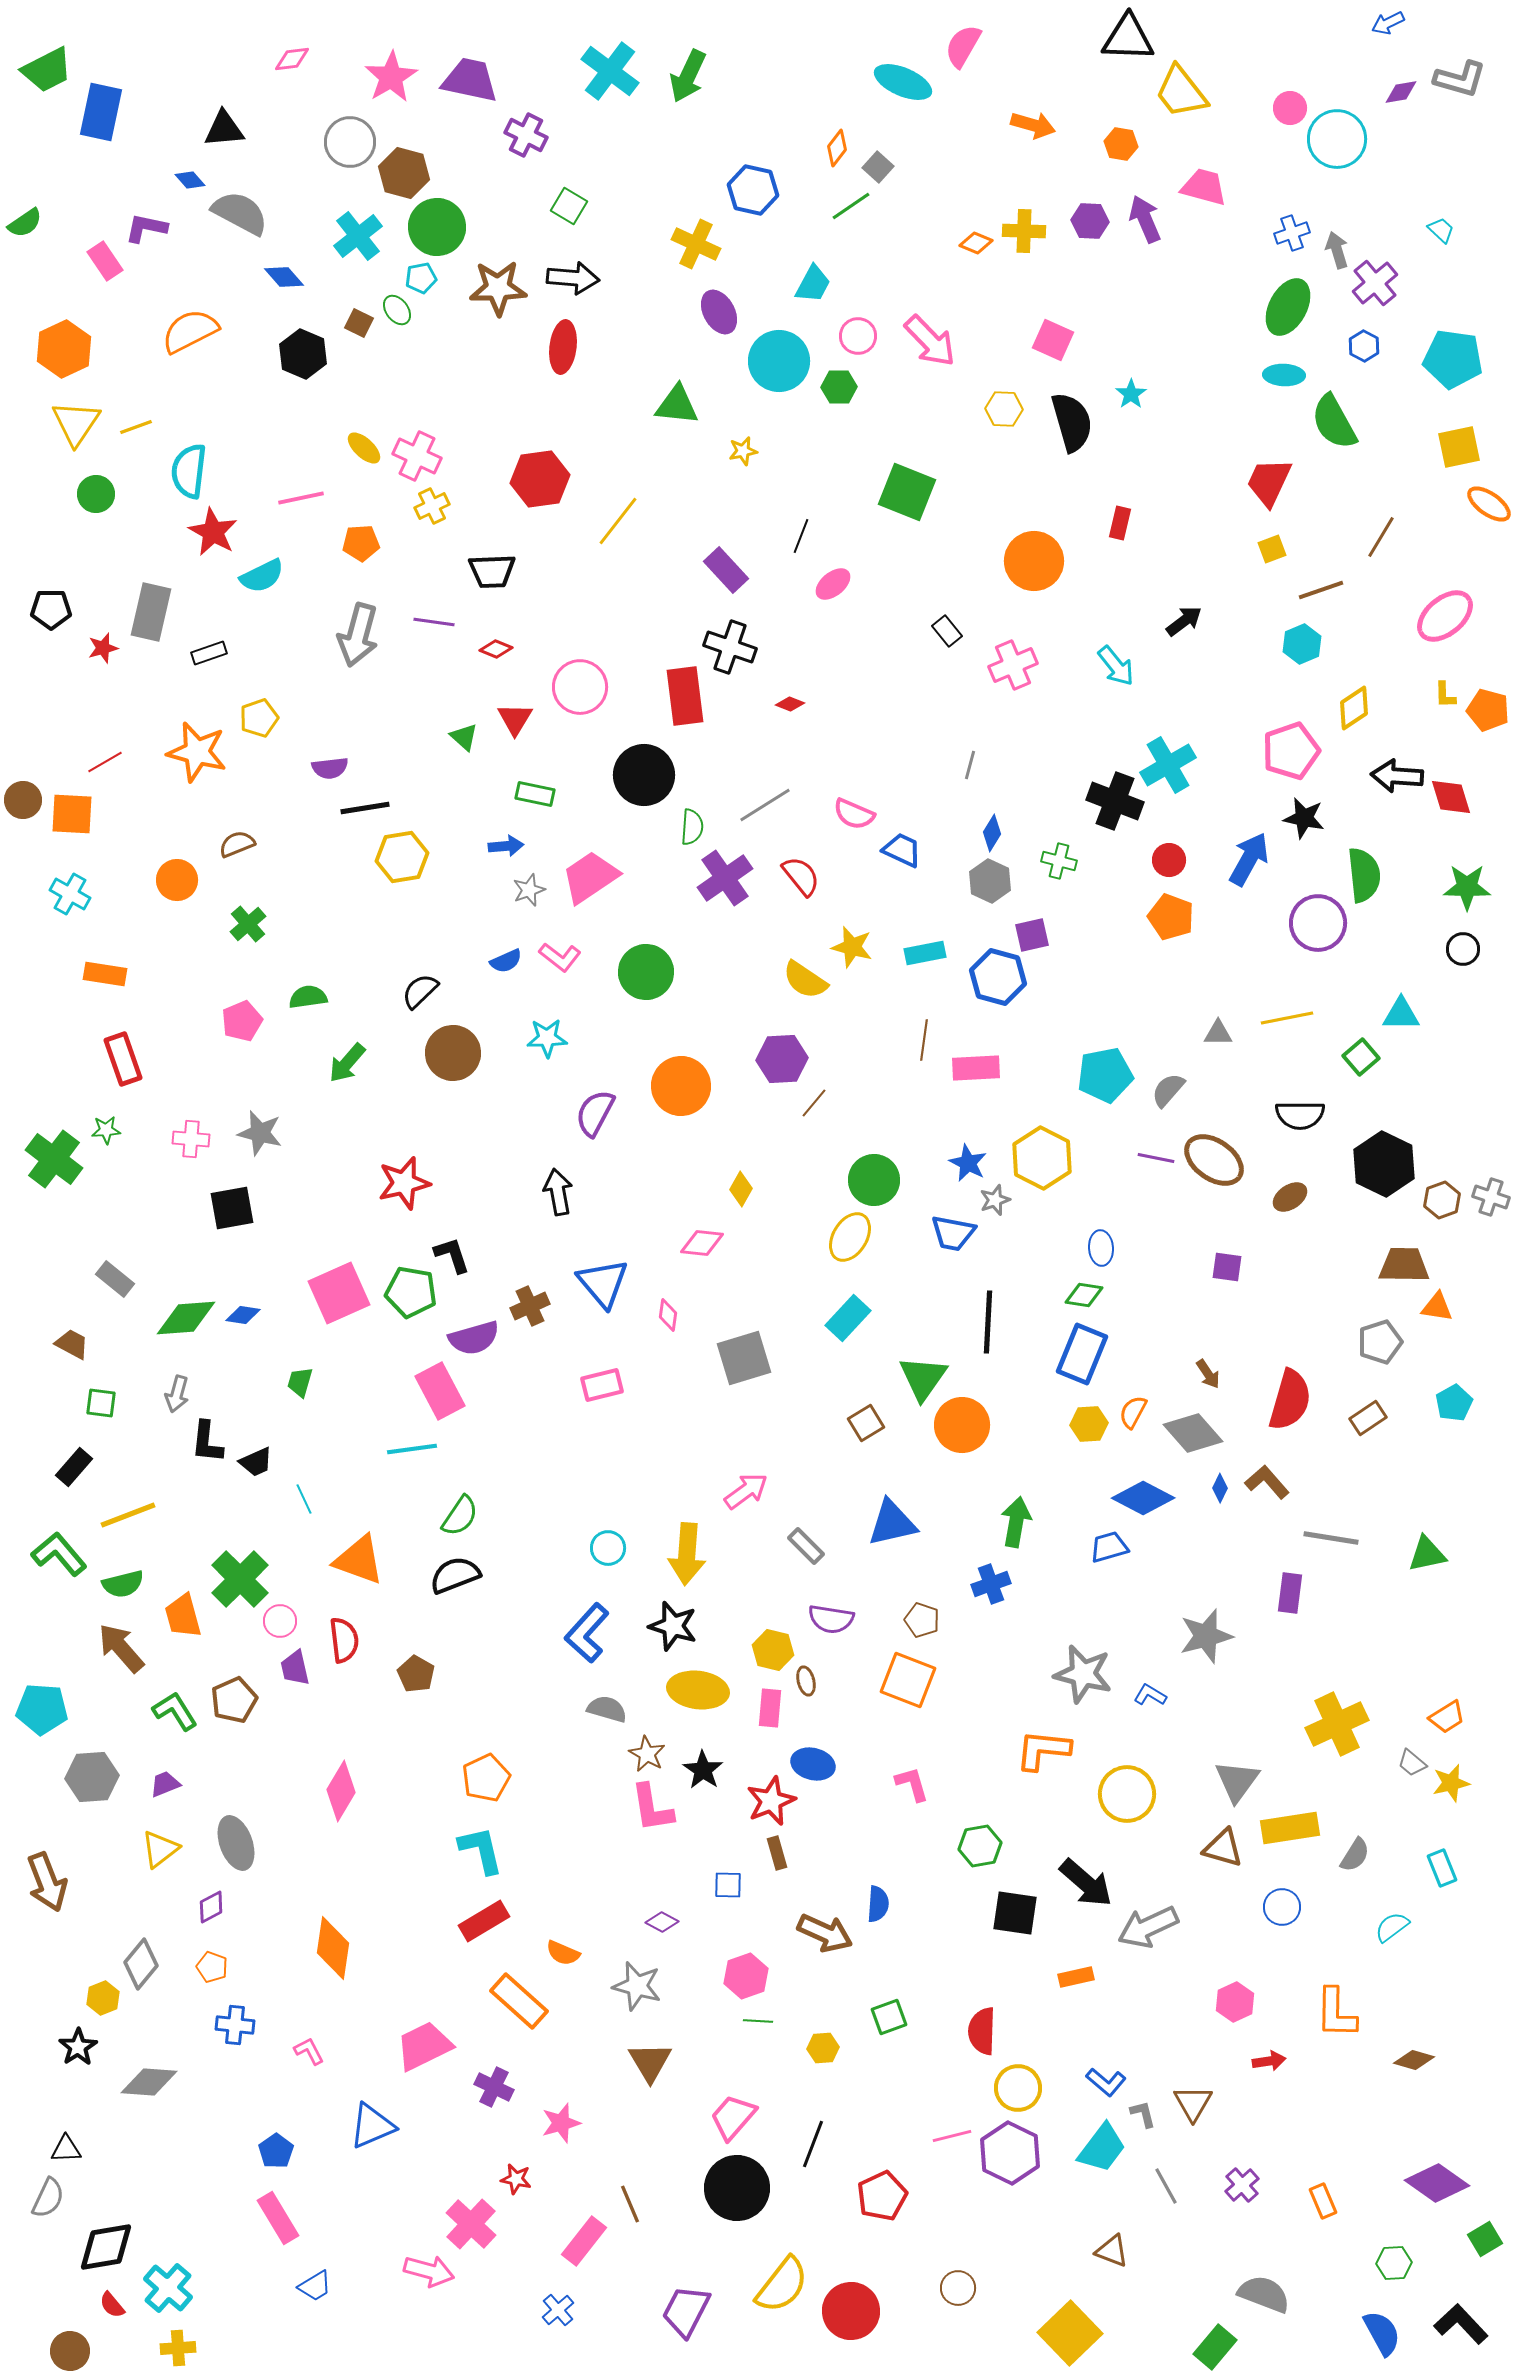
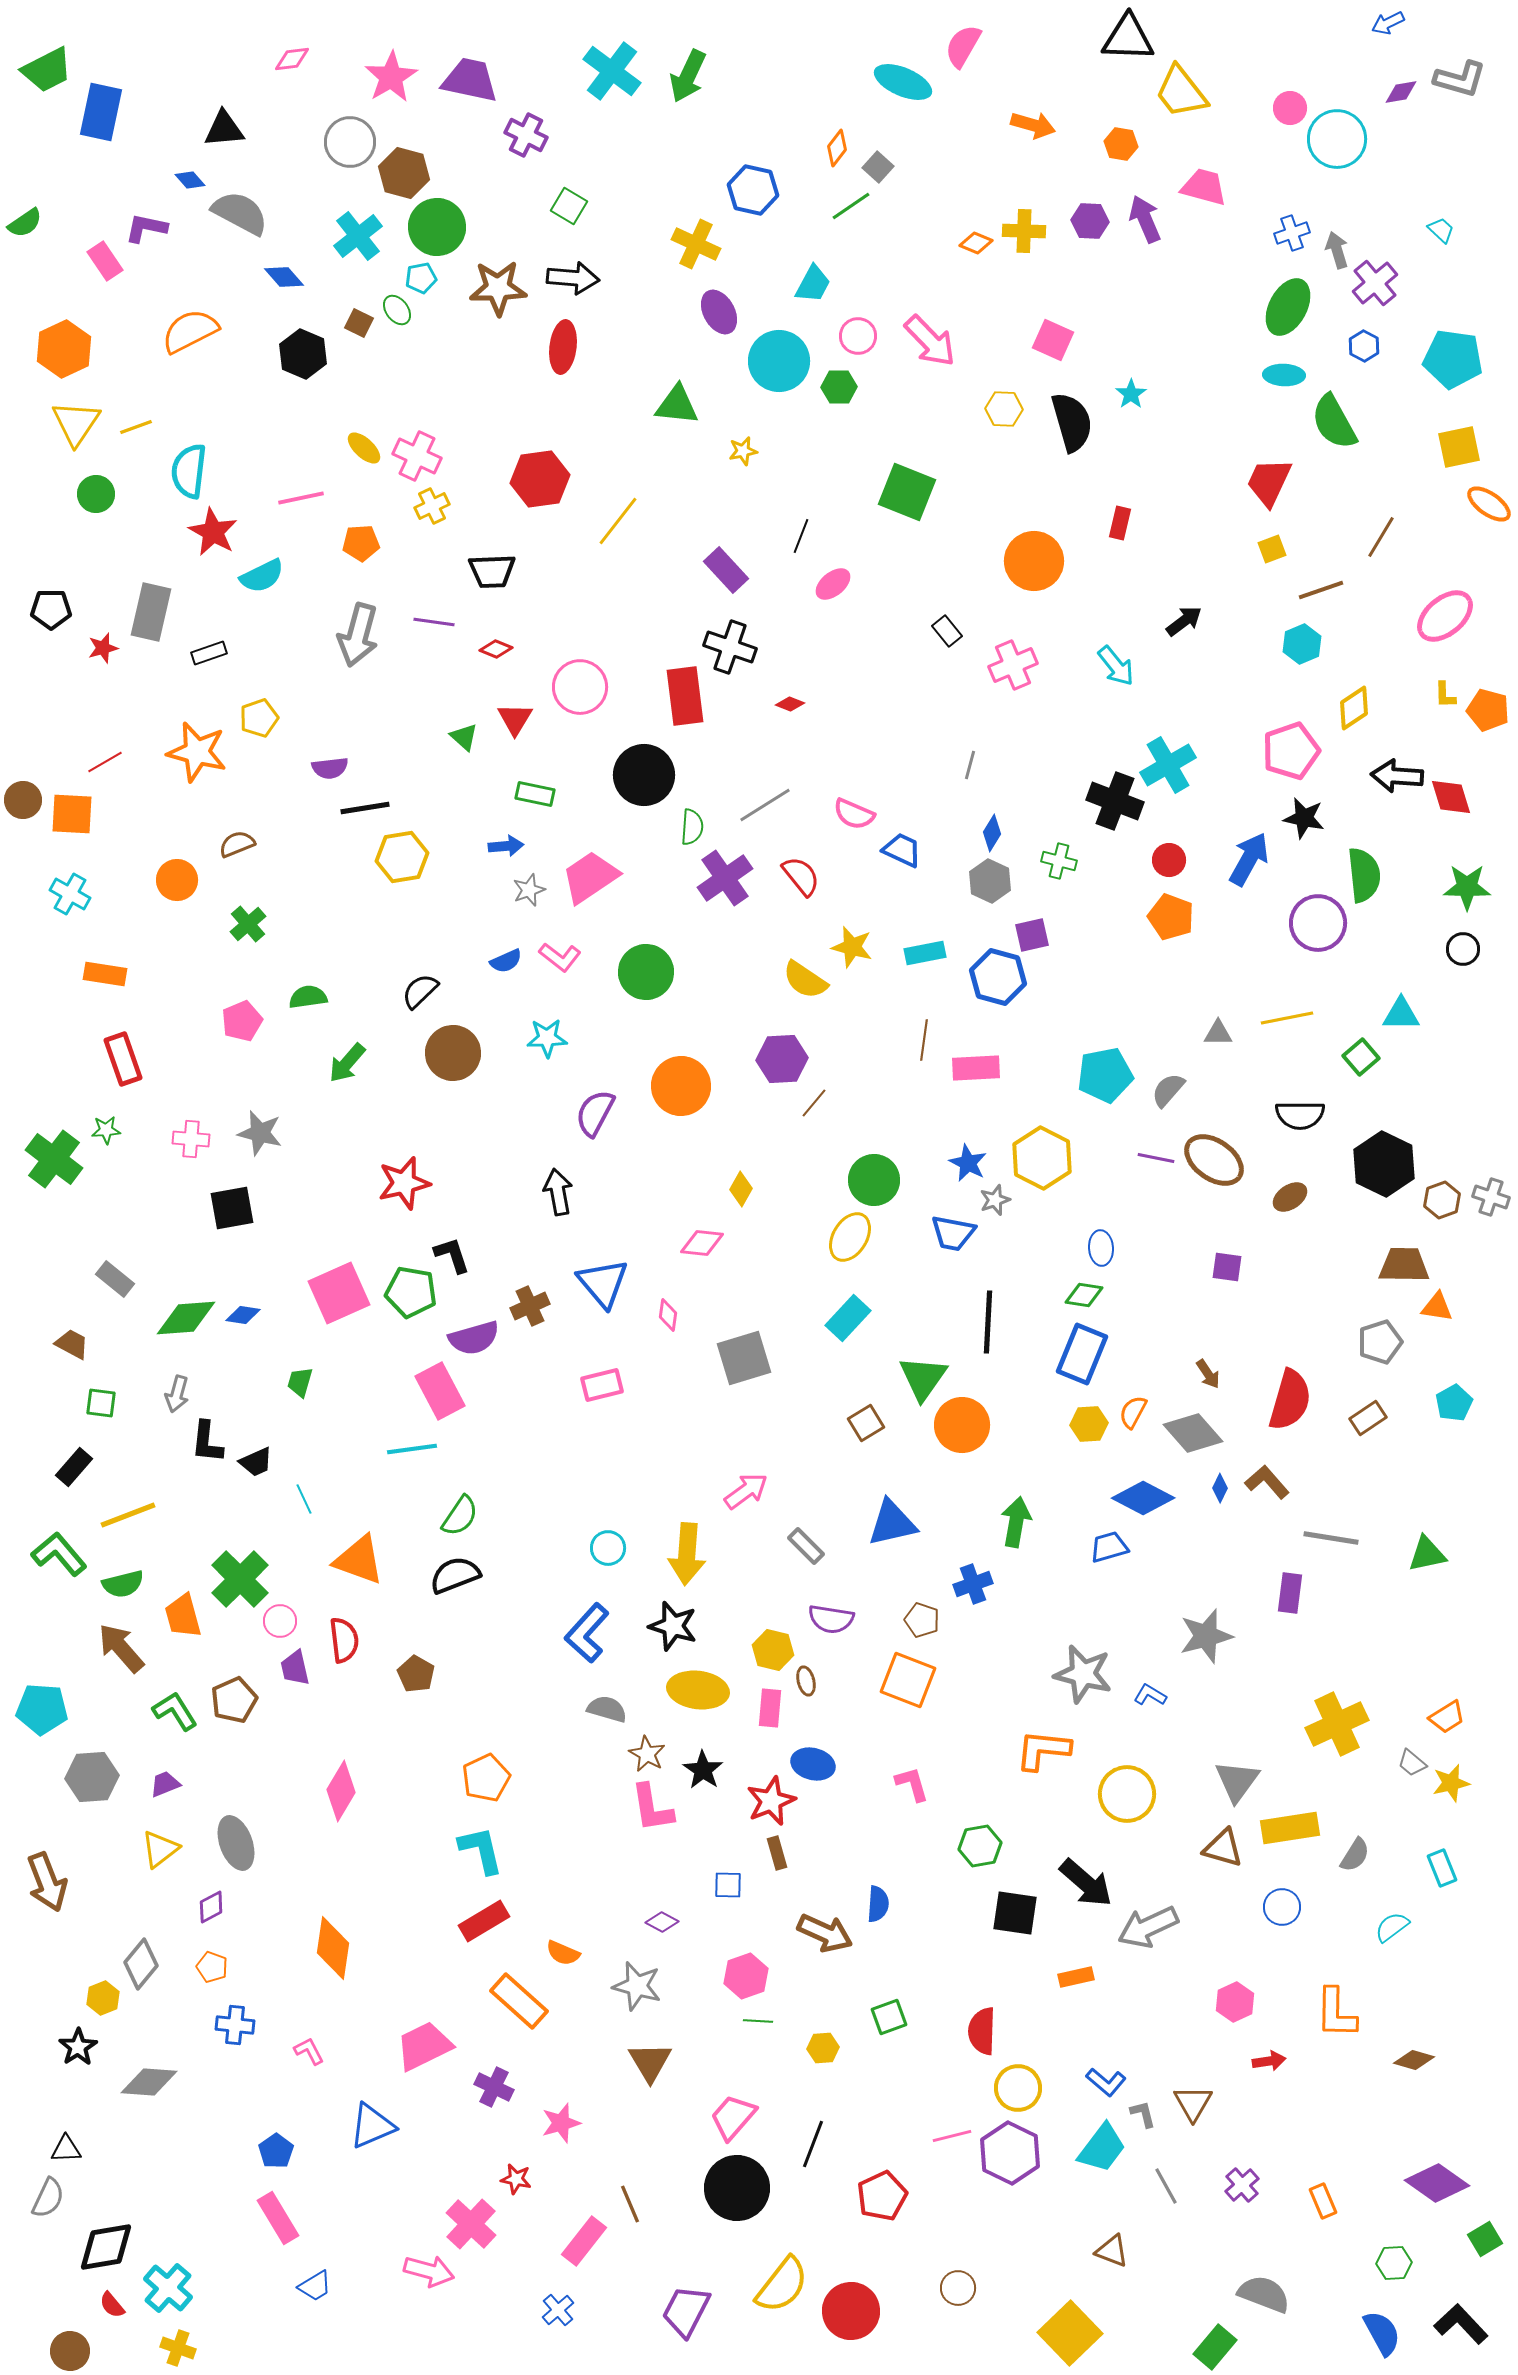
cyan cross at (610, 71): moved 2 px right
blue cross at (991, 1584): moved 18 px left
yellow cross at (178, 2348): rotated 24 degrees clockwise
